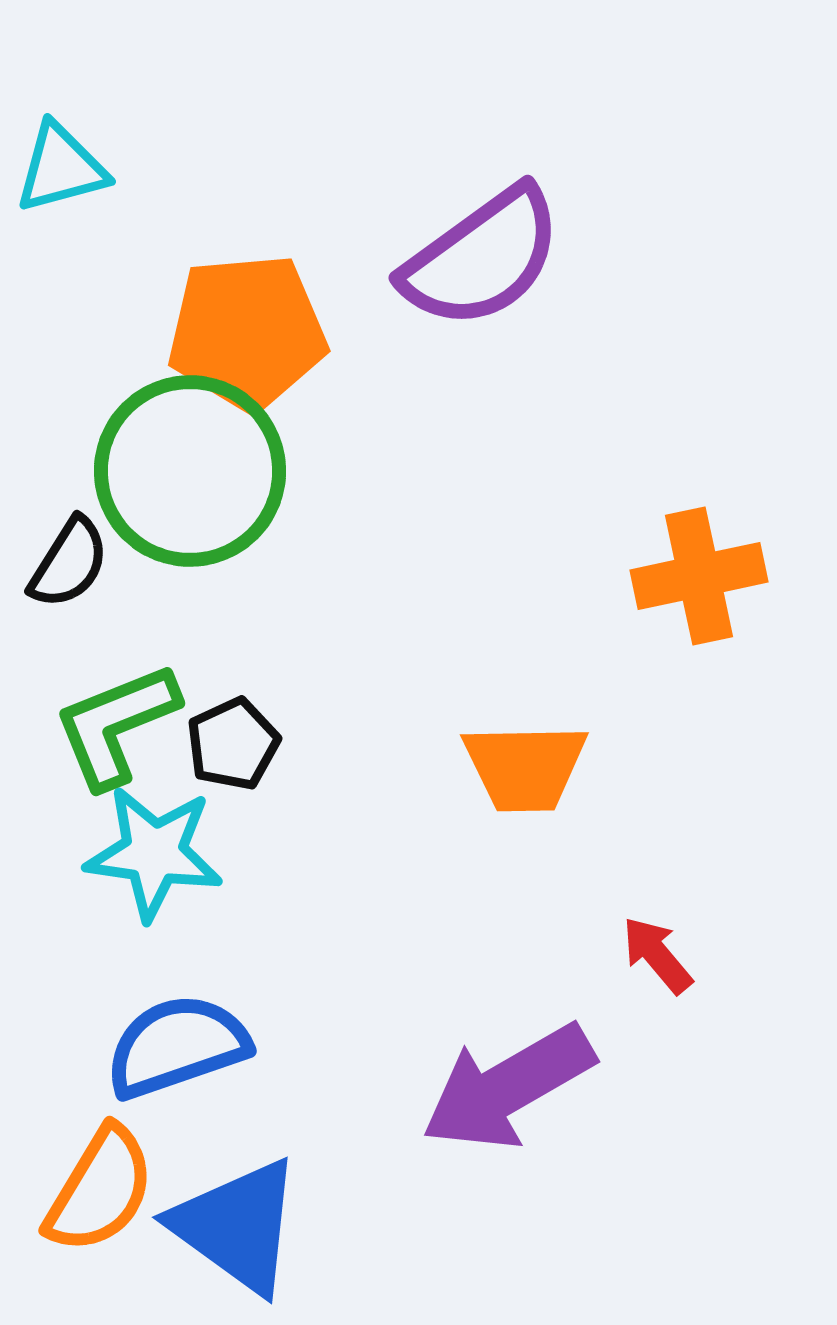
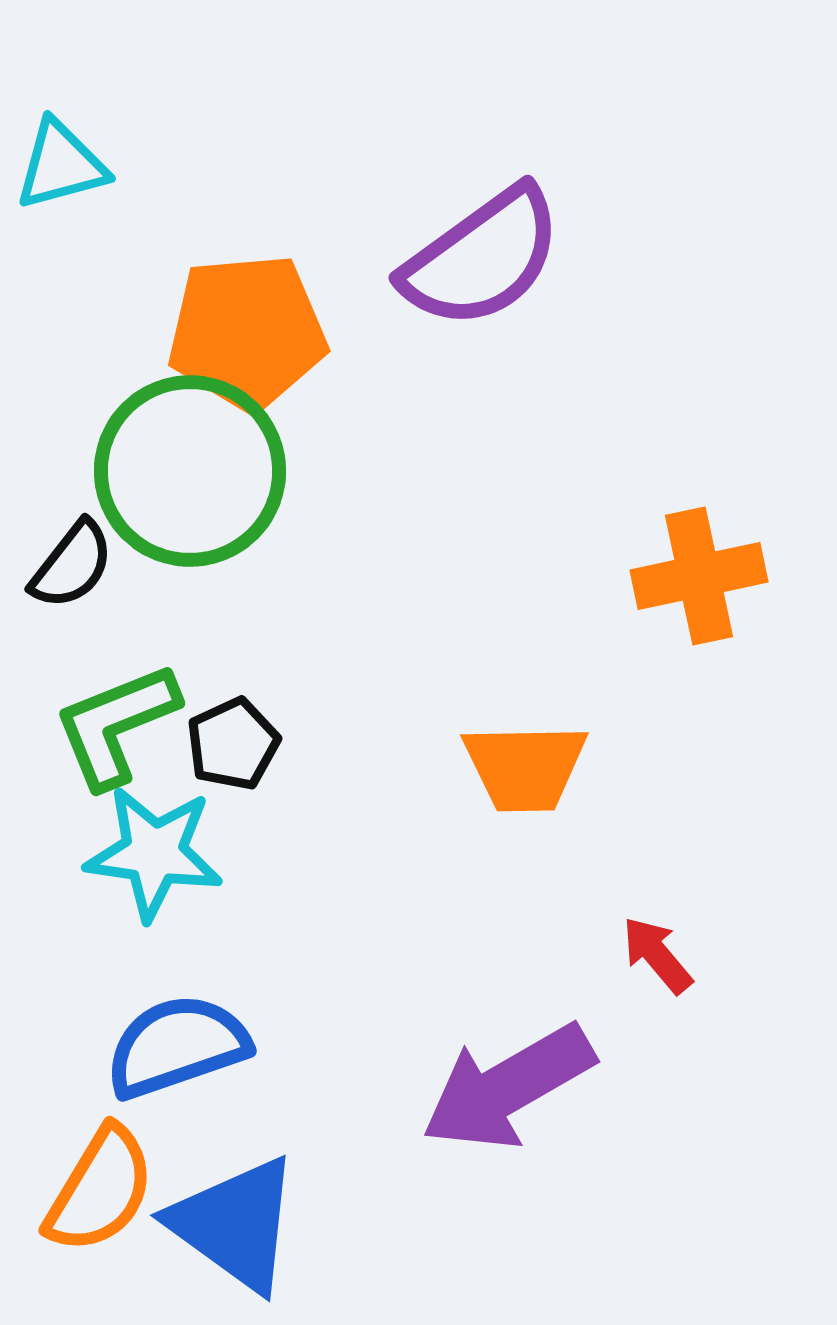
cyan triangle: moved 3 px up
black semicircle: moved 3 px right, 2 px down; rotated 6 degrees clockwise
blue triangle: moved 2 px left, 2 px up
